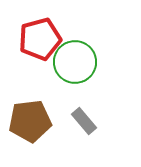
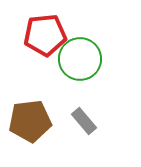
red pentagon: moved 5 px right, 4 px up; rotated 9 degrees clockwise
green circle: moved 5 px right, 3 px up
